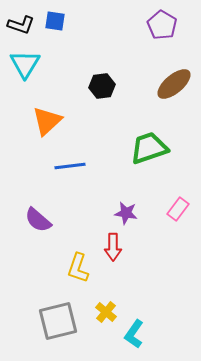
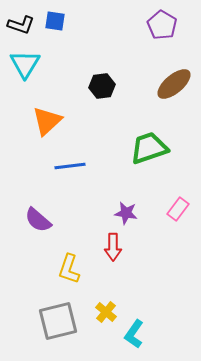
yellow L-shape: moved 9 px left, 1 px down
